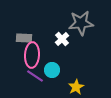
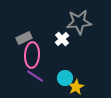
gray star: moved 2 px left, 1 px up
gray rectangle: rotated 28 degrees counterclockwise
cyan circle: moved 13 px right, 8 px down
